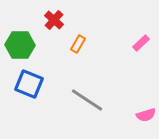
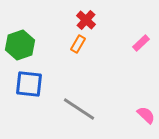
red cross: moved 32 px right
green hexagon: rotated 20 degrees counterclockwise
blue square: rotated 16 degrees counterclockwise
gray line: moved 8 px left, 9 px down
pink semicircle: rotated 120 degrees counterclockwise
